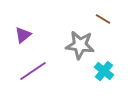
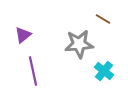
gray star: moved 1 px left, 1 px up; rotated 12 degrees counterclockwise
purple line: rotated 68 degrees counterclockwise
